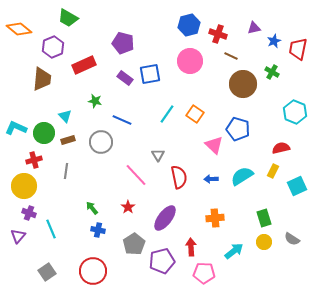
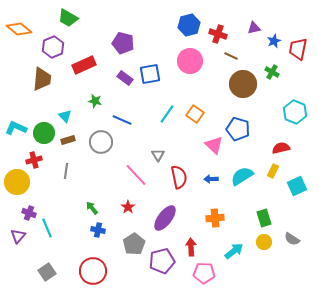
yellow circle at (24, 186): moved 7 px left, 4 px up
cyan line at (51, 229): moved 4 px left, 1 px up
